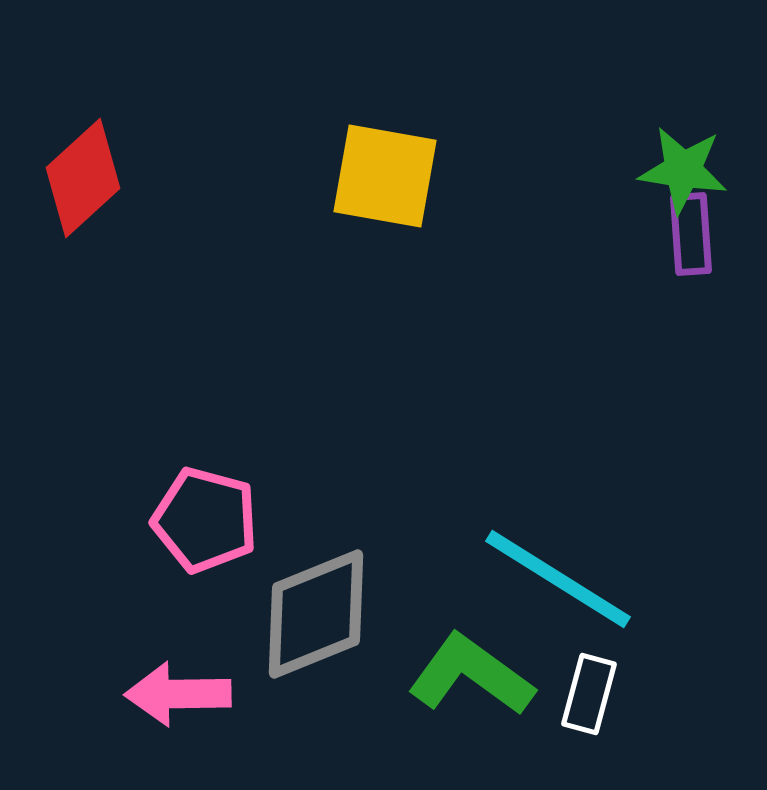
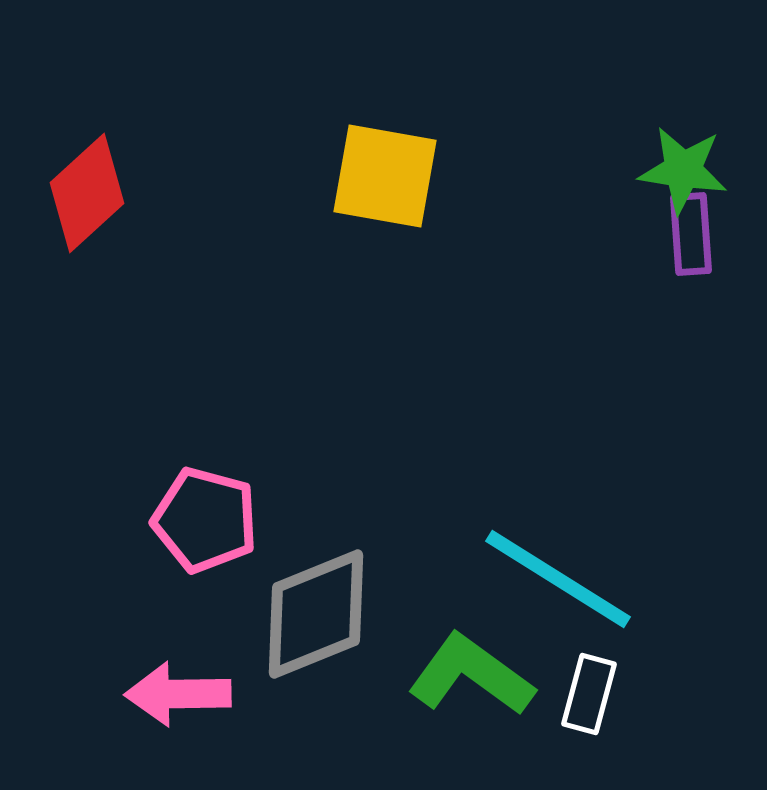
red diamond: moved 4 px right, 15 px down
